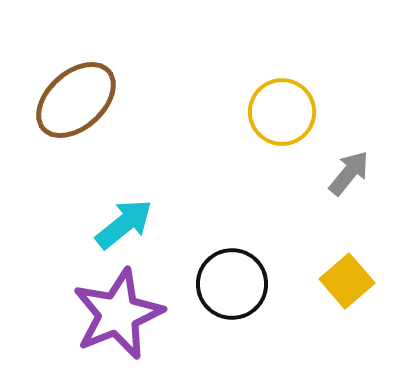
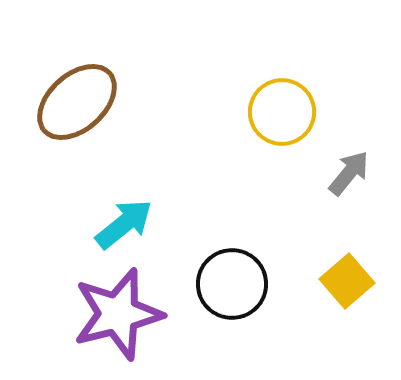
brown ellipse: moved 1 px right, 2 px down
purple star: rotated 8 degrees clockwise
